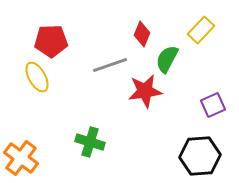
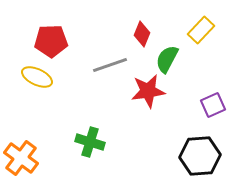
yellow ellipse: rotated 36 degrees counterclockwise
red star: moved 3 px right
